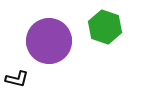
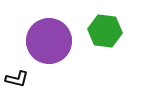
green hexagon: moved 4 px down; rotated 12 degrees counterclockwise
